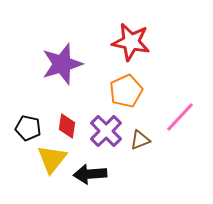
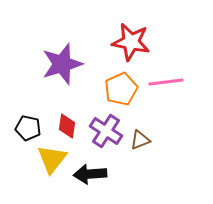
orange pentagon: moved 5 px left, 2 px up
pink line: moved 14 px left, 35 px up; rotated 40 degrees clockwise
purple cross: rotated 12 degrees counterclockwise
